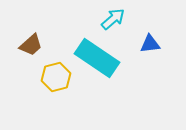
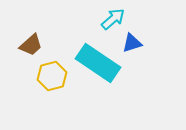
blue triangle: moved 18 px left, 1 px up; rotated 10 degrees counterclockwise
cyan rectangle: moved 1 px right, 5 px down
yellow hexagon: moved 4 px left, 1 px up
